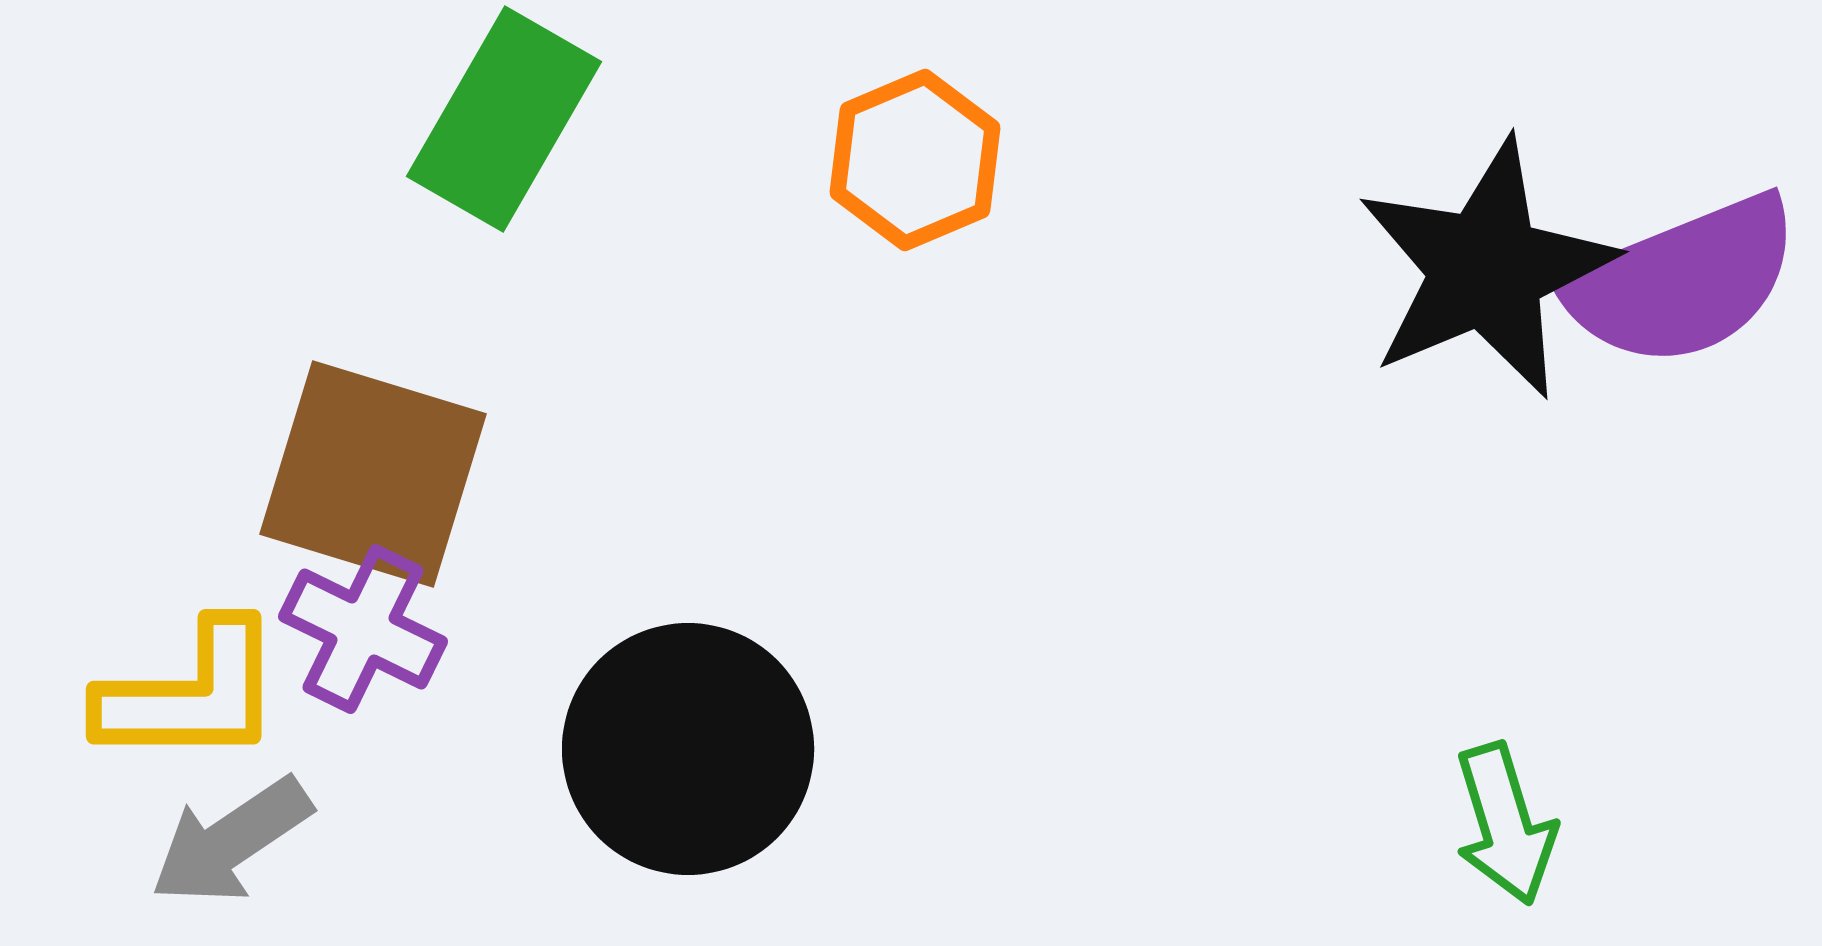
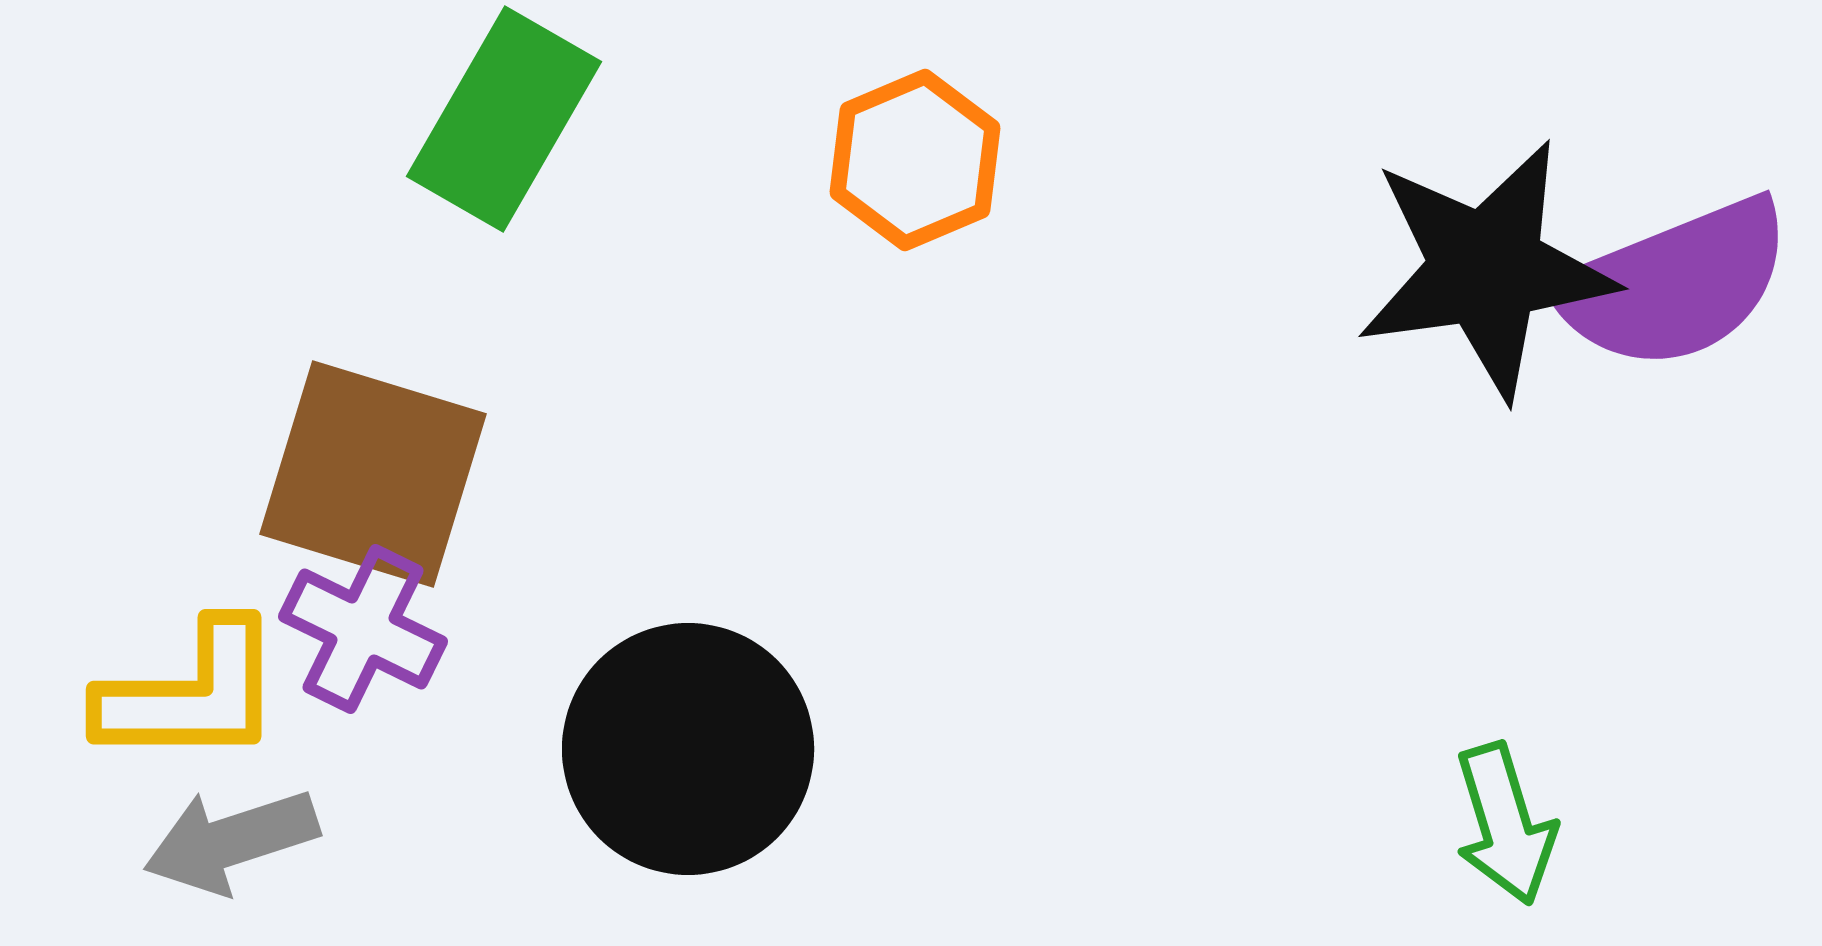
black star: rotated 15 degrees clockwise
purple semicircle: moved 8 px left, 3 px down
gray arrow: rotated 16 degrees clockwise
